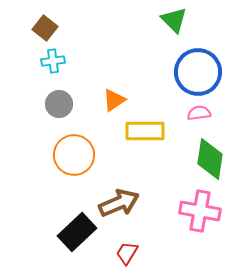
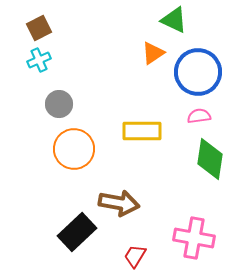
green triangle: rotated 20 degrees counterclockwise
brown square: moved 6 px left; rotated 25 degrees clockwise
cyan cross: moved 14 px left, 1 px up; rotated 15 degrees counterclockwise
orange triangle: moved 39 px right, 47 px up
pink semicircle: moved 3 px down
yellow rectangle: moved 3 px left
orange circle: moved 6 px up
brown arrow: rotated 33 degrees clockwise
pink cross: moved 6 px left, 27 px down
red trapezoid: moved 8 px right, 3 px down
